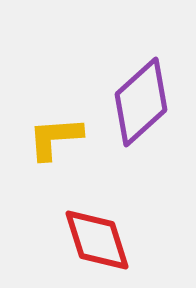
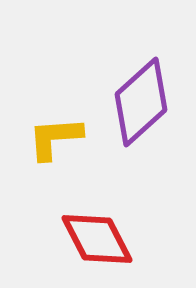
red diamond: moved 1 px up; rotated 10 degrees counterclockwise
